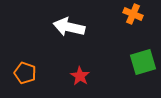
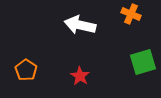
orange cross: moved 2 px left
white arrow: moved 11 px right, 2 px up
orange pentagon: moved 1 px right, 3 px up; rotated 15 degrees clockwise
